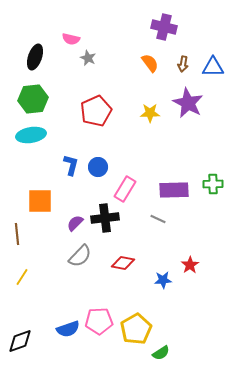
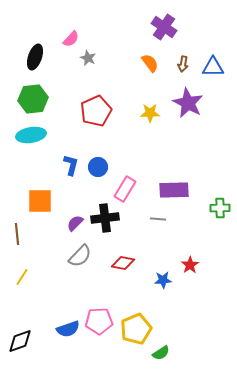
purple cross: rotated 20 degrees clockwise
pink semicircle: rotated 60 degrees counterclockwise
green cross: moved 7 px right, 24 px down
gray line: rotated 21 degrees counterclockwise
yellow pentagon: rotated 8 degrees clockwise
